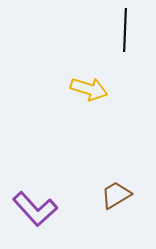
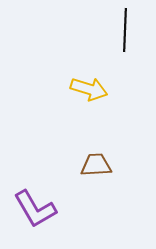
brown trapezoid: moved 20 px left, 30 px up; rotated 28 degrees clockwise
purple L-shape: rotated 12 degrees clockwise
